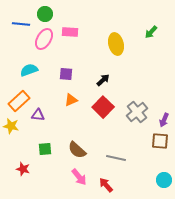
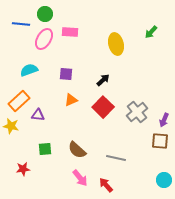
red star: rotated 24 degrees counterclockwise
pink arrow: moved 1 px right, 1 px down
